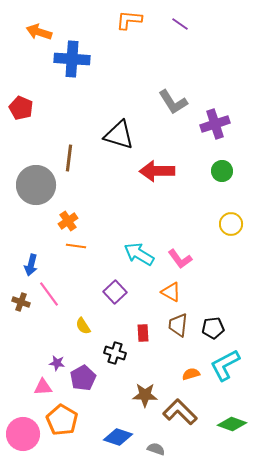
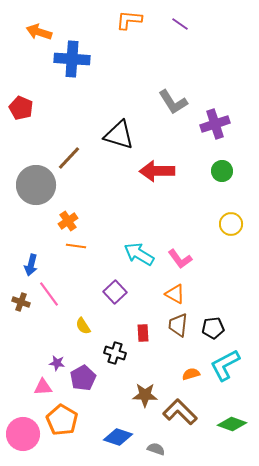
brown line: rotated 36 degrees clockwise
orange triangle: moved 4 px right, 2 px down
